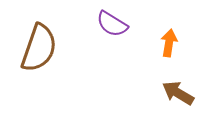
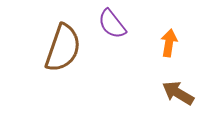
purple semicircle: rotated 20 degrees clockwise
brown semicircle: moved 24 px right
